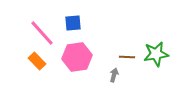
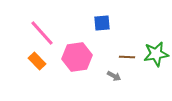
blue square: moved 29 px right
gray arrow: moved 1 px down; rotated 104 degrees clockwise
